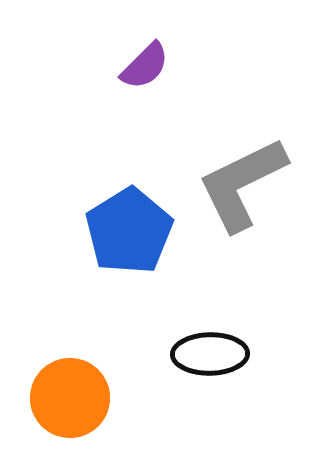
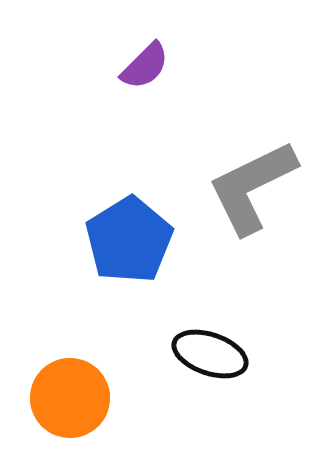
gray L-shape: moved 10 px right, 3 px down
blue pentagon: moved 9 px down
black ellipse: rotated 20 degrees clockwise
